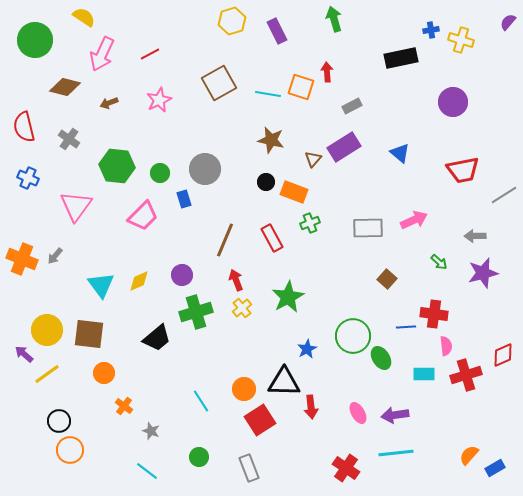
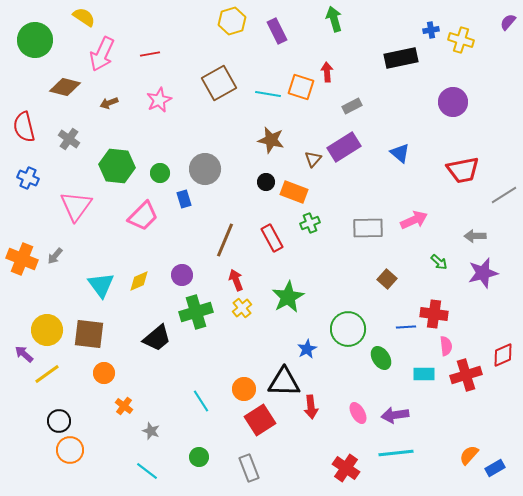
red line at (150, 54): rotated 18 degrees clockwise
green circle at (353, 336): moved 5 px left, 7 px up
